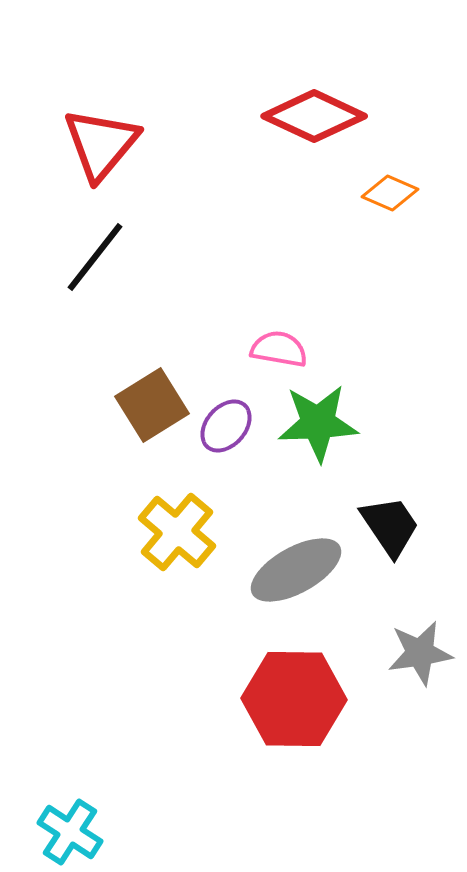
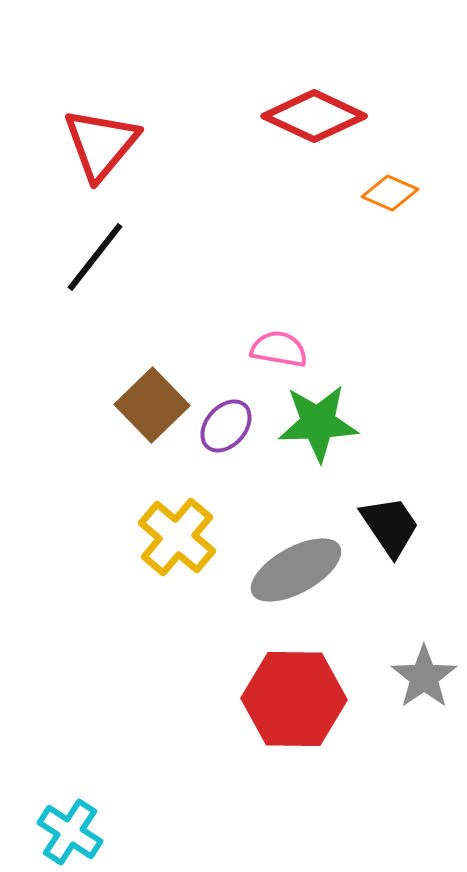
brown square: rotated 12 degrees counterclockwise
yellow cross: moved 5 px down
gray star: moved 4 px right, 24 px down; rotated 26 degrees counterclockwise
